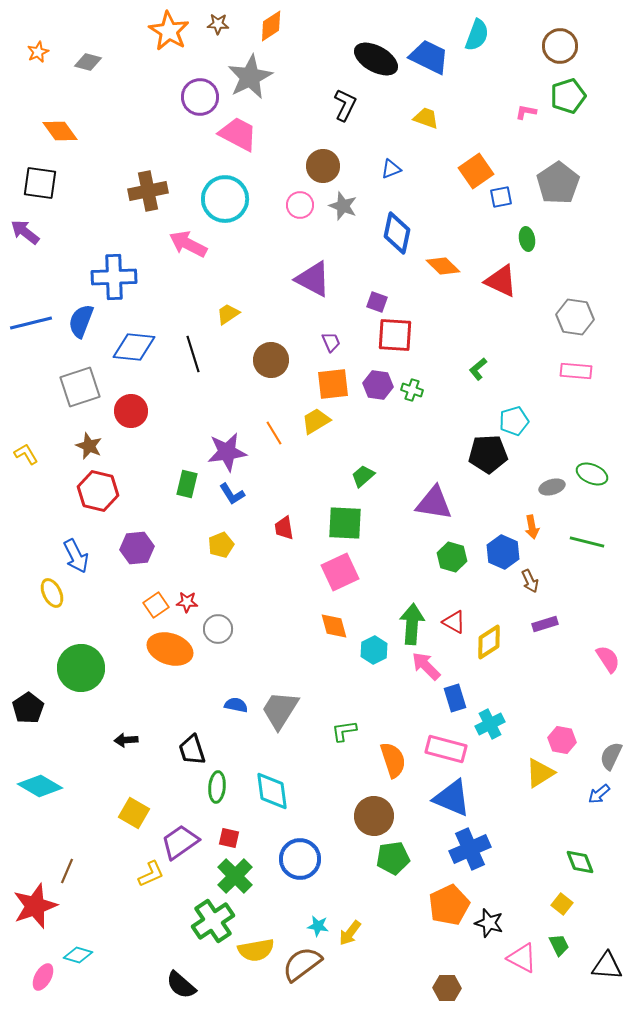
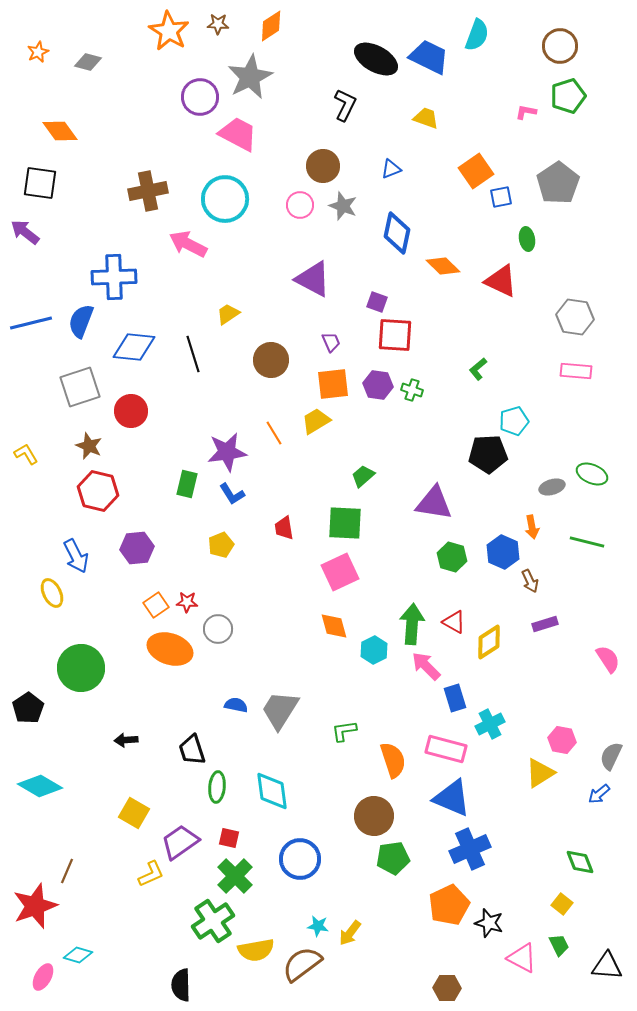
black semicircle at (181, 985): rotated 48 degrees clockwise
